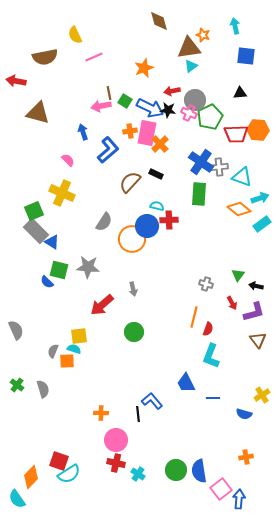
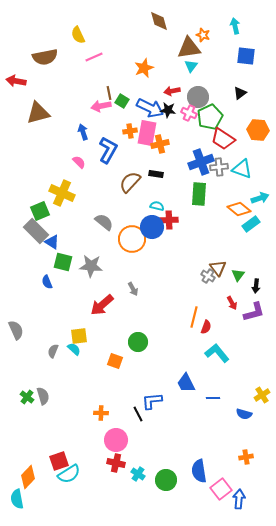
yellow semicircle at (75, 35): moved 3 px right
cyan triangle at (191, 66): rotated 16 degrees counterclockwise
black triangle at (240, 93): rotated 32 degrees counterclockwise
gray circle at (195, 100): moved 3 px right, 3 px up
green square at (125, 101): moved 3 px left
brown triangle at (38, 113): rotated 30 degrees counterclockwise
red trapezoid at (236, 134): moved 13 px left, 5 px down; rotated 35 degrees clockwise
orange cross at (160, 144): rotated 30 degrees clockwise
blue L-shape at (108, 150): rotated 20 degrees counterclockwise
pink semicircle at (68, 160): moved 11 px right, 2 px down
blue cross at (201, 162): rotated 35 degrees clockwise
black rectangle at (156, 174): rotated 16 degrees counterclockwise
cyan triangle at (242, 177): moved 8 px up
green square at (34, 211): moved 6 px right
gray semicircle at (104, 222): rotated 84 degrees counterclockwise
cyan rectangle at (262, 224): moved 11 px left
blue circle at (147, 226): moved 5 px right, 1 px down
gray star at (88, 267): moved 3 px right, 1 px up
green square at (59, 270): moved 4 px right, 8 px up
blue semicircle at (47, 282): rotated 24 degrees clockwise
gray cross at (206, 284): moved 2 px right, 8 px up; rotated 16 degrees clockwise
black arrow at (256, 286): rotated 96 degrees counterclockwise
gray arrow at (133, 289): rotated 16 degrees counterclockwise
red semicircle at (208, 329): moved 2 px left, 2 px up
green circle at (134, 332): moved 4 px right, 10 px down
brown triangle at (258, 340): moved 40 px left, 72 px up
cyan semicircle at (74, 349): rotated 24 degrees clockwise
cyan L-shape at (211, 356): moved 6 px right, 3 px up; rotated 120 degrees clockwise
orange square at (67, 361): moved 48 px right; rotated 21 degrees clockwise
green cross at (17, 385): moved 10 px right, 12 px down
gray semicircle at (43, 389): moved 7 px down
blue L-shape at (152, 401): rotated 55 degrees counterclockwise
black line at (138, 414): rotated 21 degrees counterclockwise
red square at (59, 461): rotated 36 degrees counterclockwise
green circle at (176, 470): moved 10 px left, 10 px down
orange diamond at (31, 477): moved 3 px left
cyan semicircle at (17, 499): rotated 24 degrees clockwise
